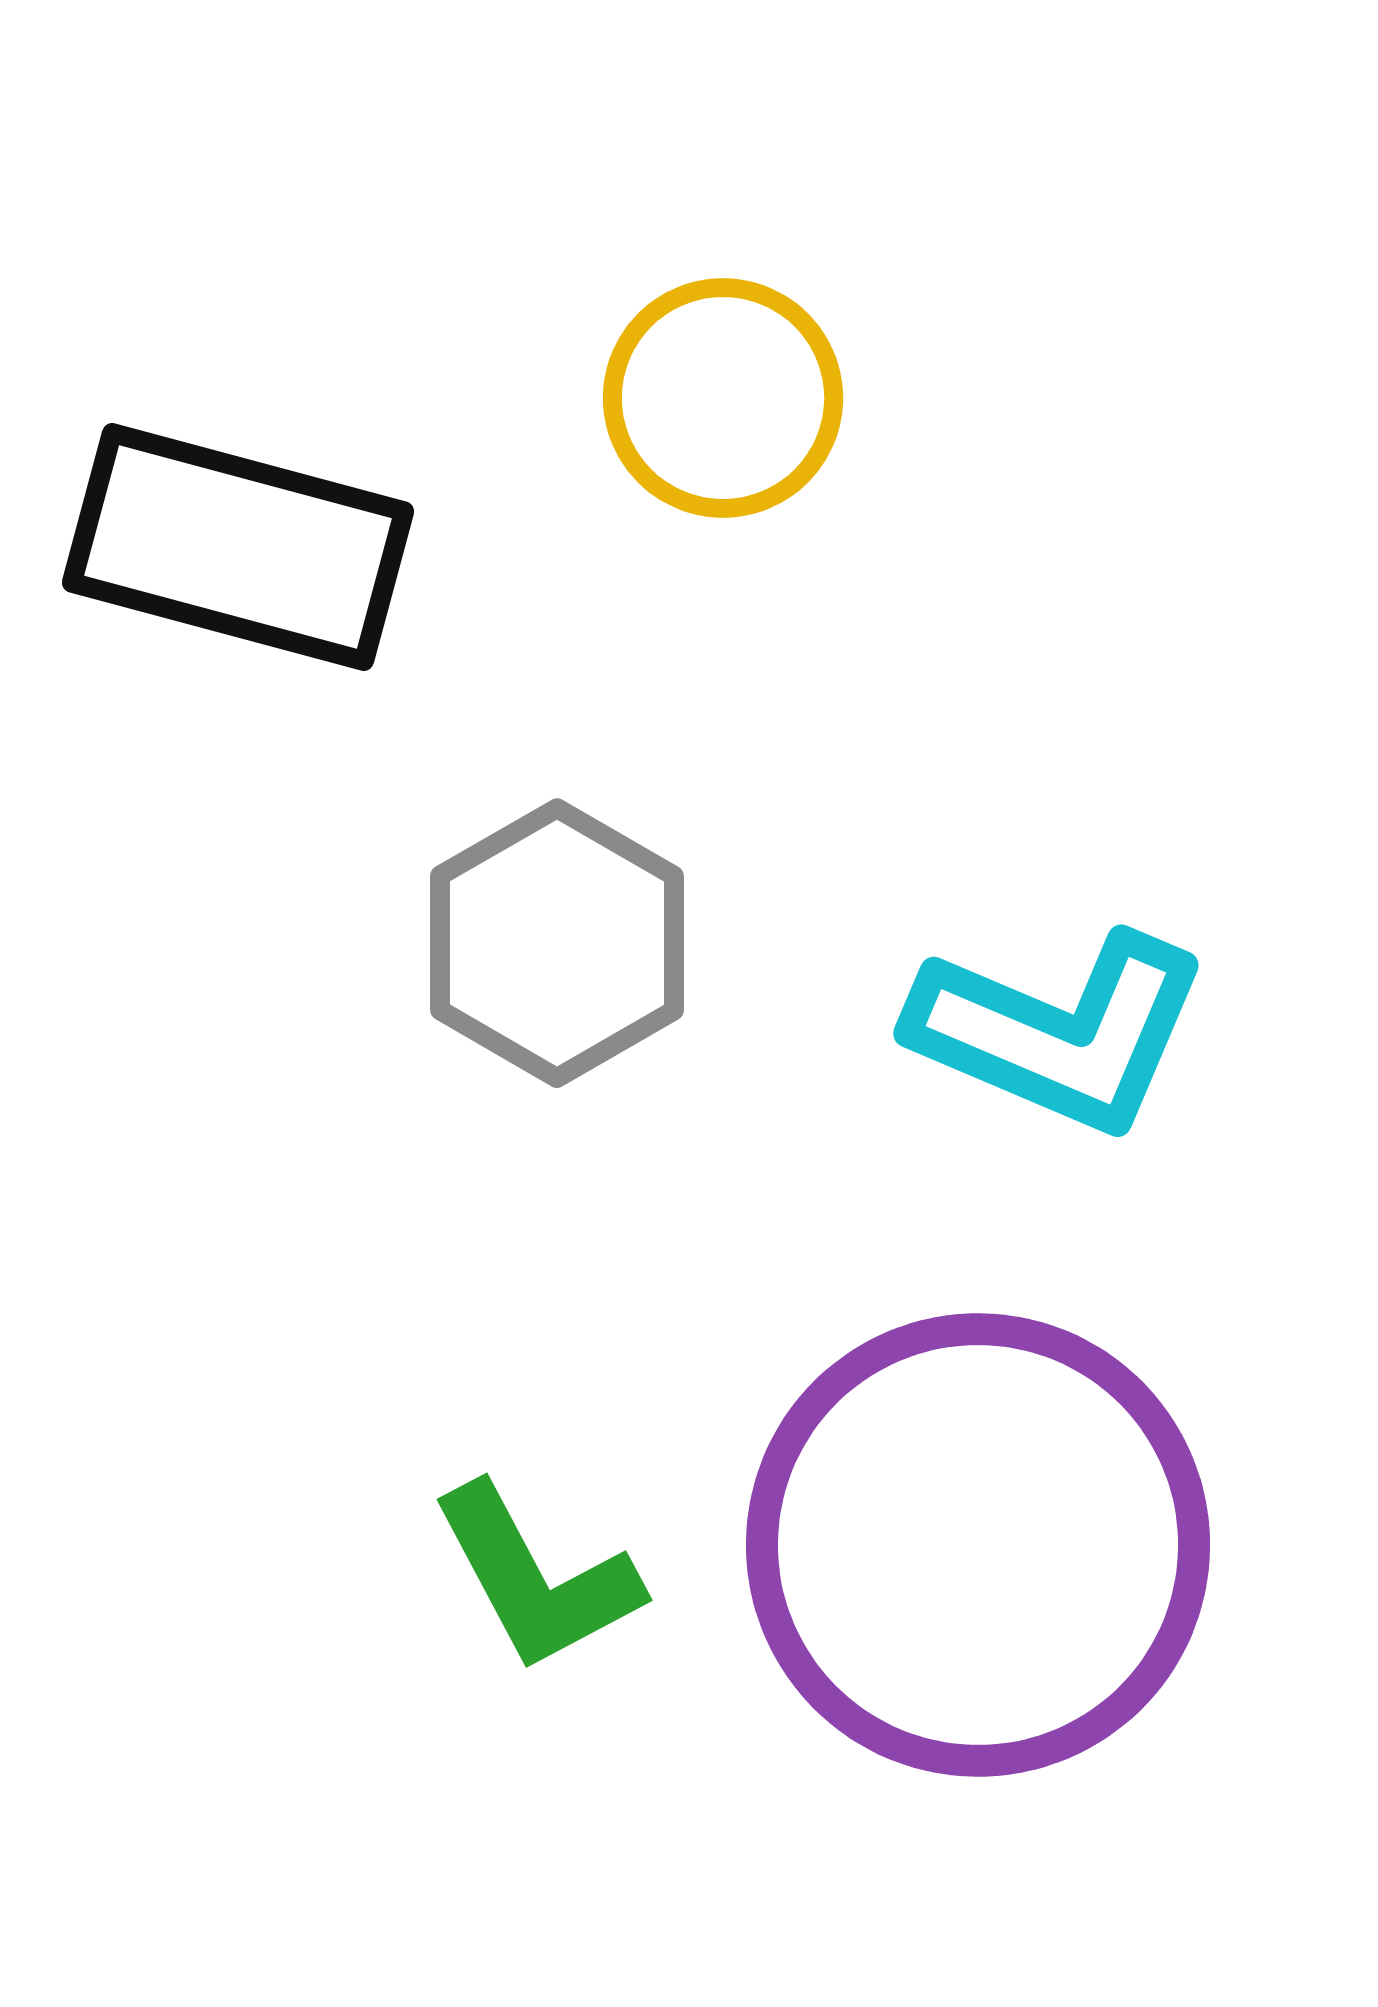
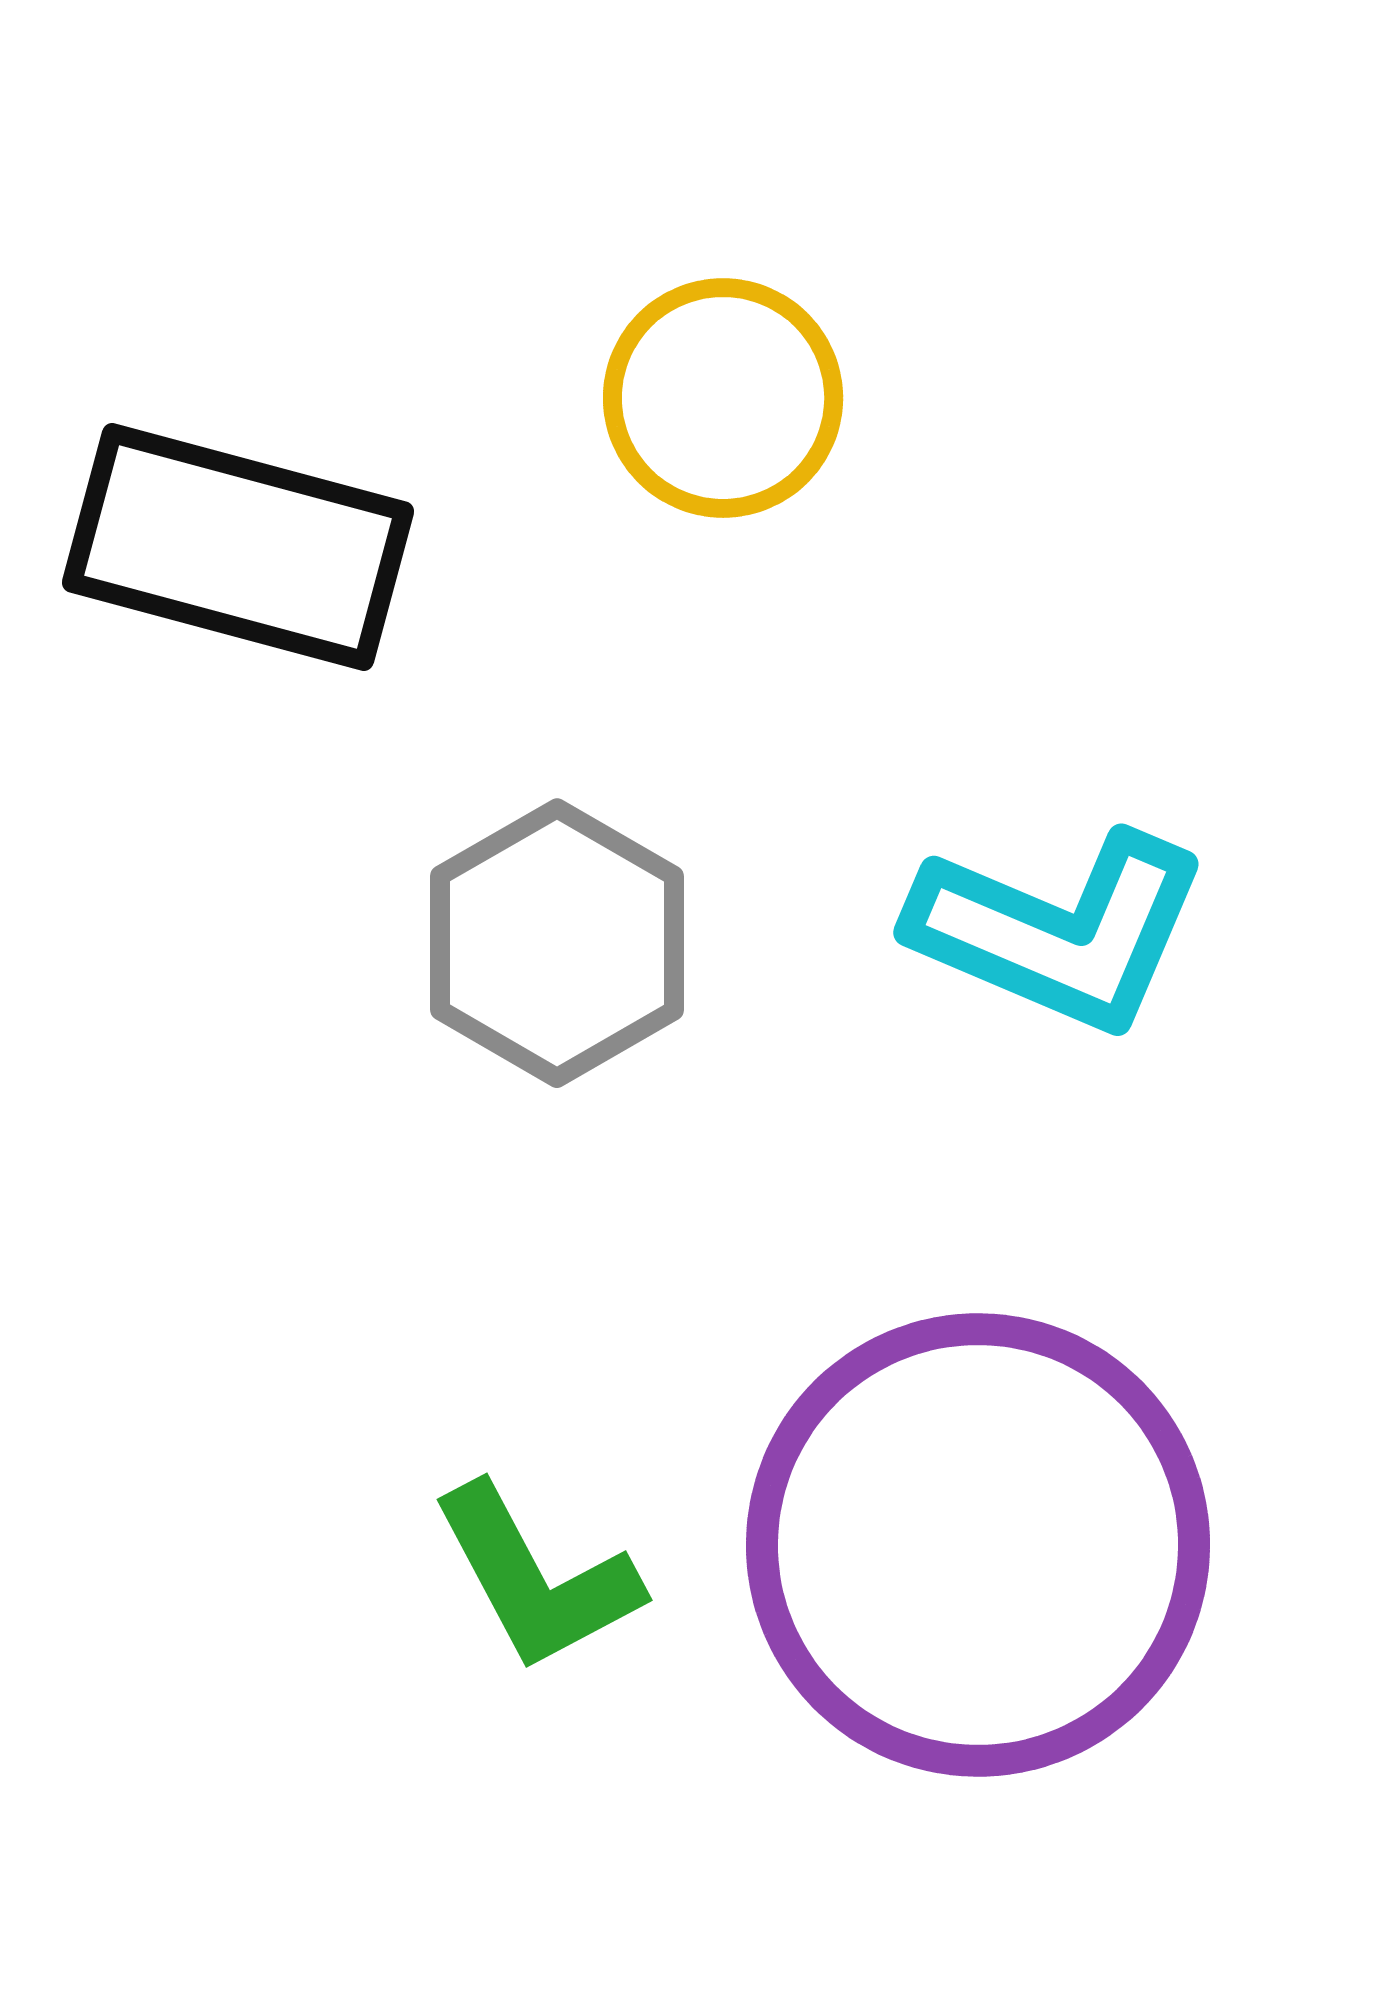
cyan L-shape: moved 101 px up
